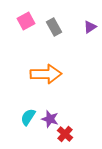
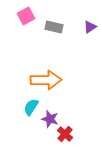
pink square: moved 5 px up
gray rectangle: rotated 48 degrees counterclockwise
orange arrow: moved 6 px down
cyan semicircle: moved 3 px right, 10 px up
